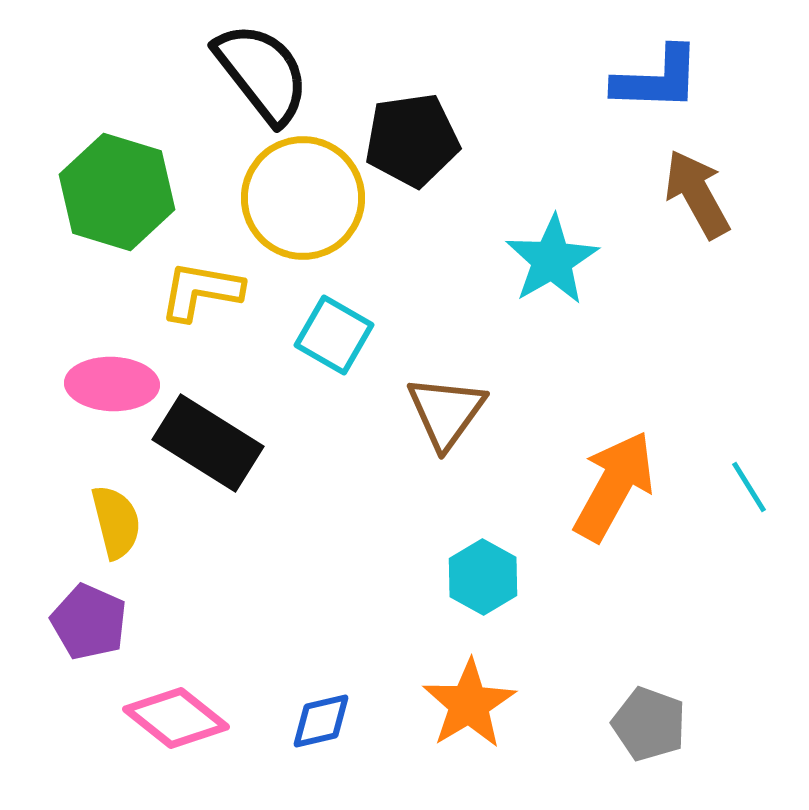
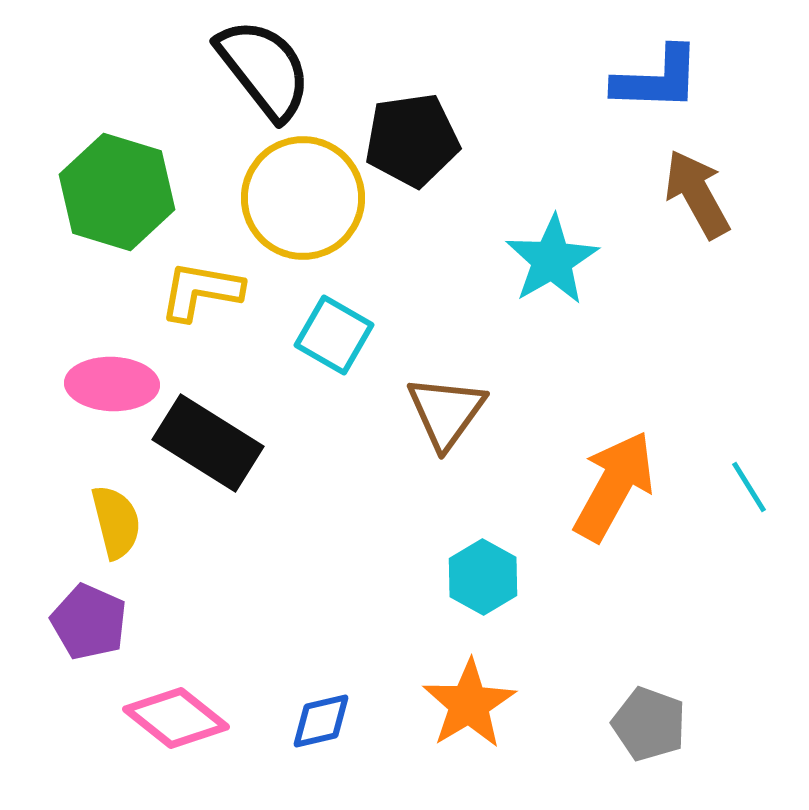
black semicircle: moved 2 px right, 4 px up
